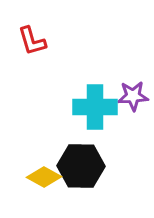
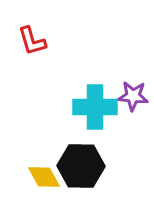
purple star: rotated 8 degrees clockwise
yellow diamond: rotated 32 degrees clockwise
